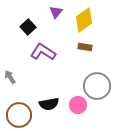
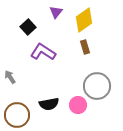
brown rectangle: rotated 64 degrees clockwise
brown circle: moved 2 px left
